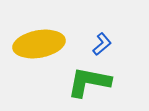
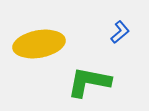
blue L-shape: moved 18 px right, 12 px up
